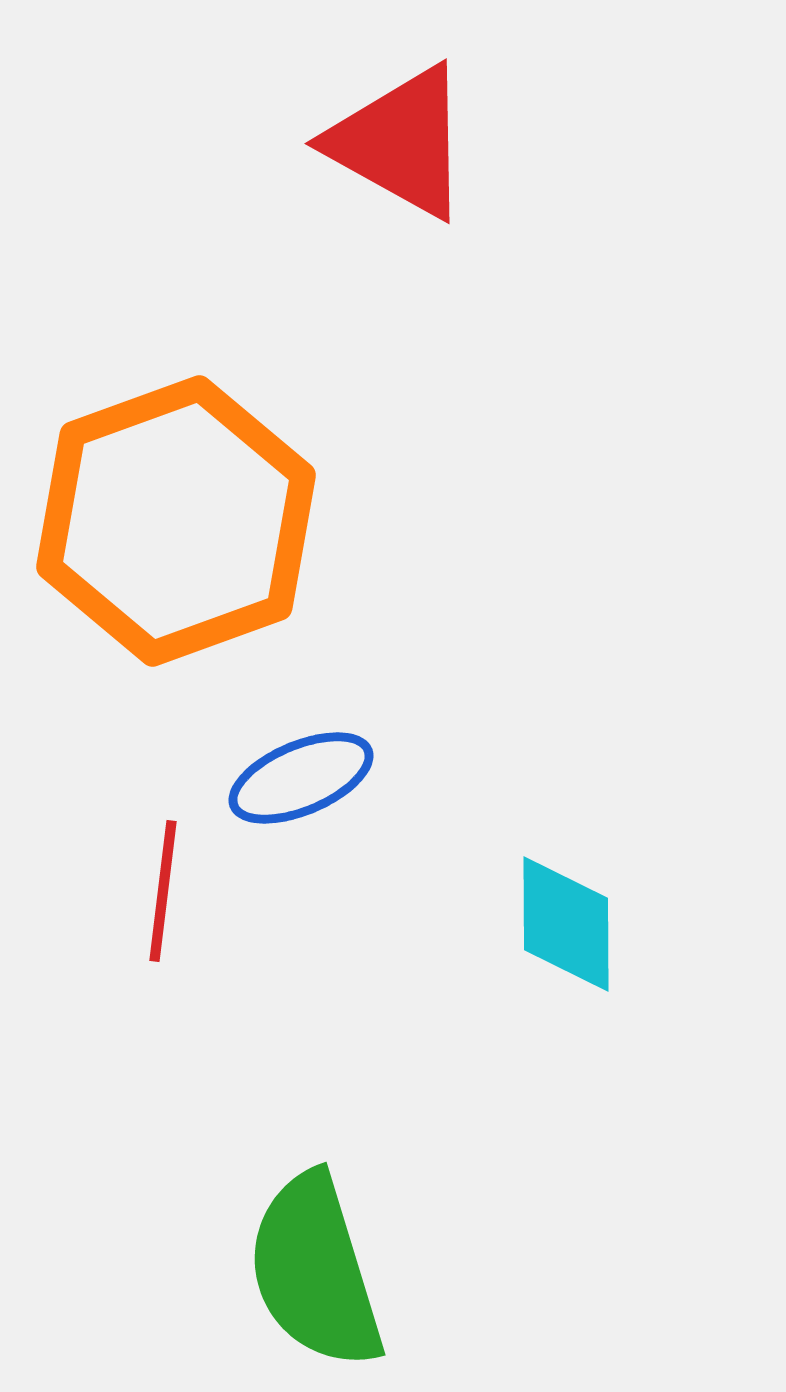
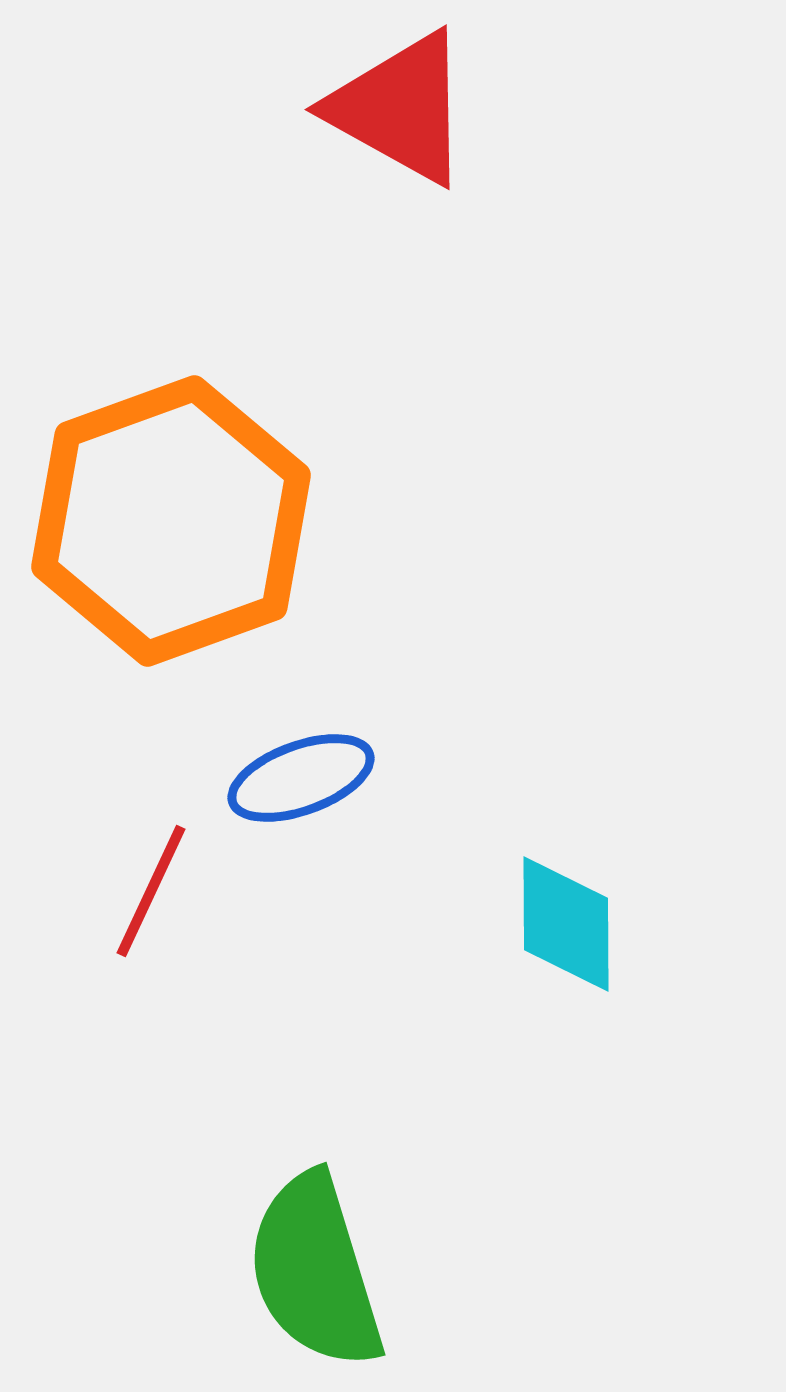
red triangle: moved 34 px up
orange hexagon: moved 5 px left
blue ellipse: rotated 3 degrees clockwise
red line: moved 12 px left; rotated 18 degrees clockwise
